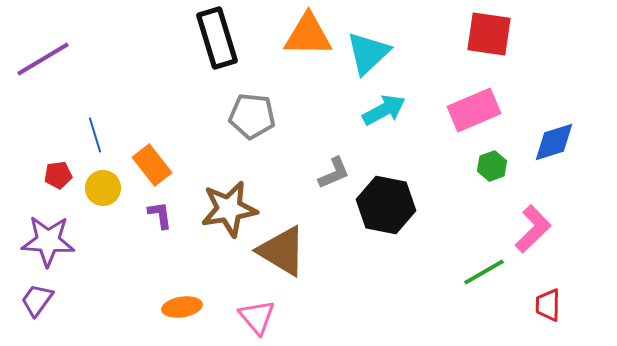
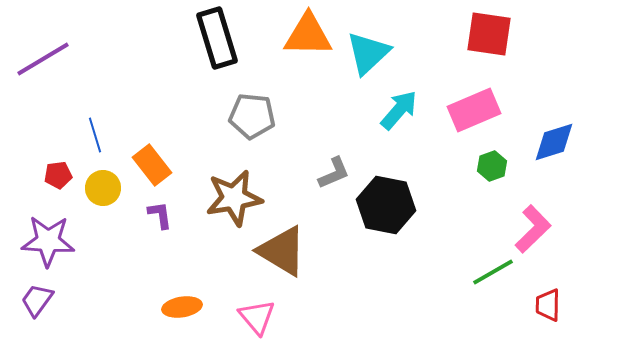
cyan arrow: moved 15 px right; rotated 21 degrees counterclockwise
brown star: moved 5 px right, 11 px up
green line: moved 9 px right
